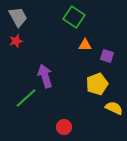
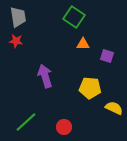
gray trapezoid: rotated 20 degrees clockwise
red star: rotated 24 degrees clockwise
orange triangle: moved 2 px left, 1 px up
yellow pentagon: moved 7 px left, 4 px down; rotated 25 degrees clockwise
green line: moved 24 px down
